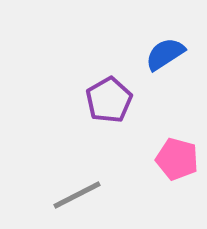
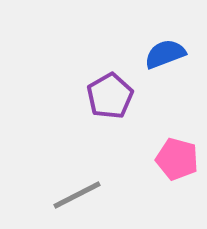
blue semicircle: rotated 12 degrees clockwise
purple pentagon: moved 1 px right, 4 px up
